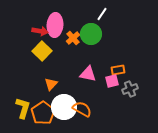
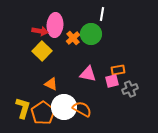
white line: rotated 24 degrees counterclockwise
orange triangle: rotated 48 degrees counterclockwise
